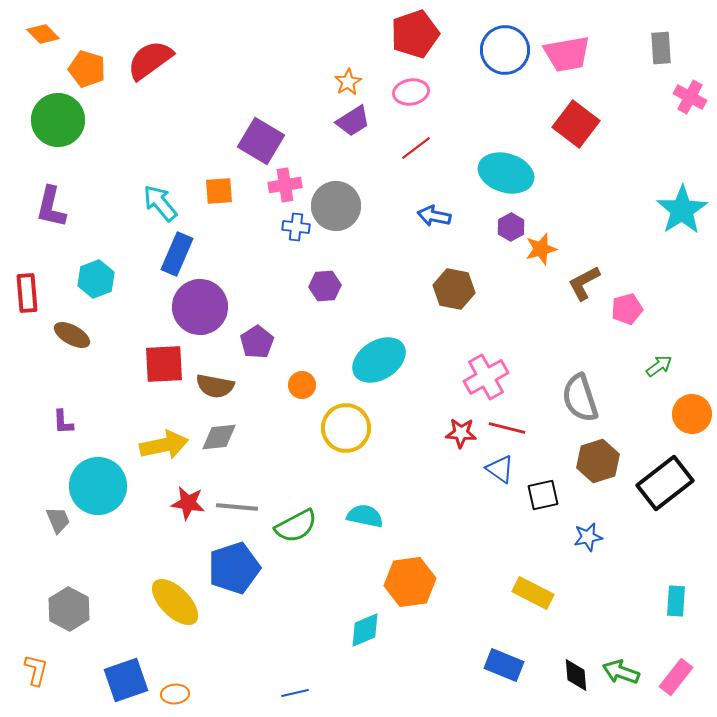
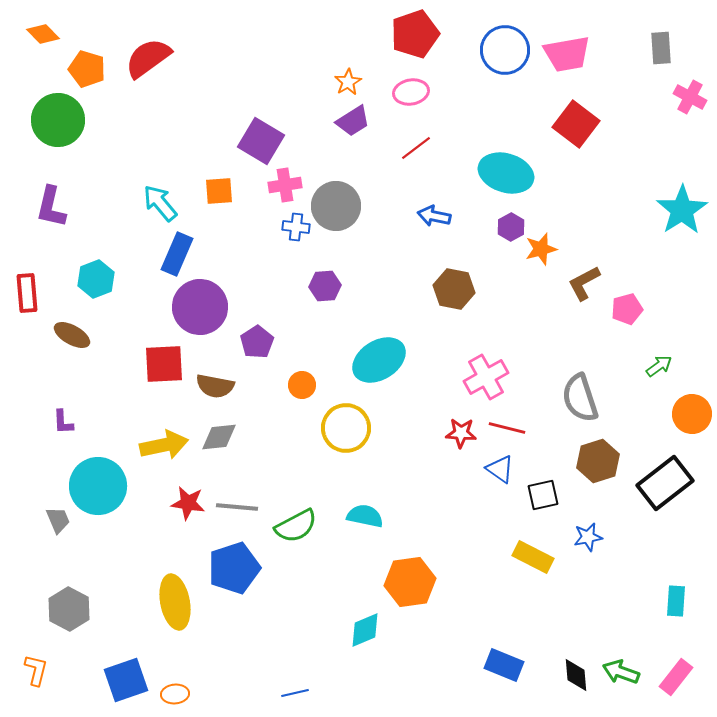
red semicircle at (150, 60): moved 2 px left, 2 px up
yellow rectangle at (533, 593): moved 36 px up
yellow ellipse at (175, 602): rotated 34 degrees clockwise
